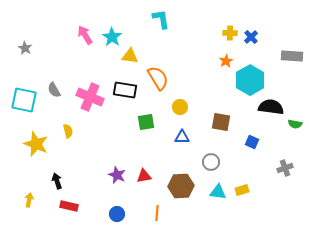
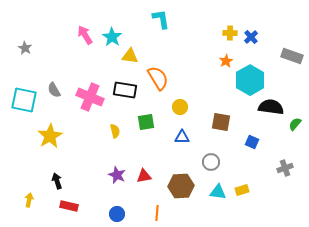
gray rectangle: rotated 15 degrees clockwise
green semicircle: rotated 120 degrees clockwise
yellow semicircle: moved 47 px right
yellow star: moved 14 px right, 8 px up; rotated 20 degrees clockwise
